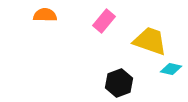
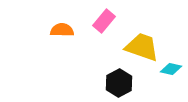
orange semicircle: moved 17 px right, 15 px down
yellow trapezoid: moved 8 px left, 6 px down
black hexagon: rotated 8 degrees counterclockwise
